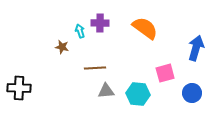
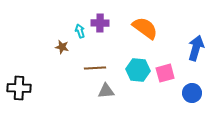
cyan hexagon: moved 24 px up
